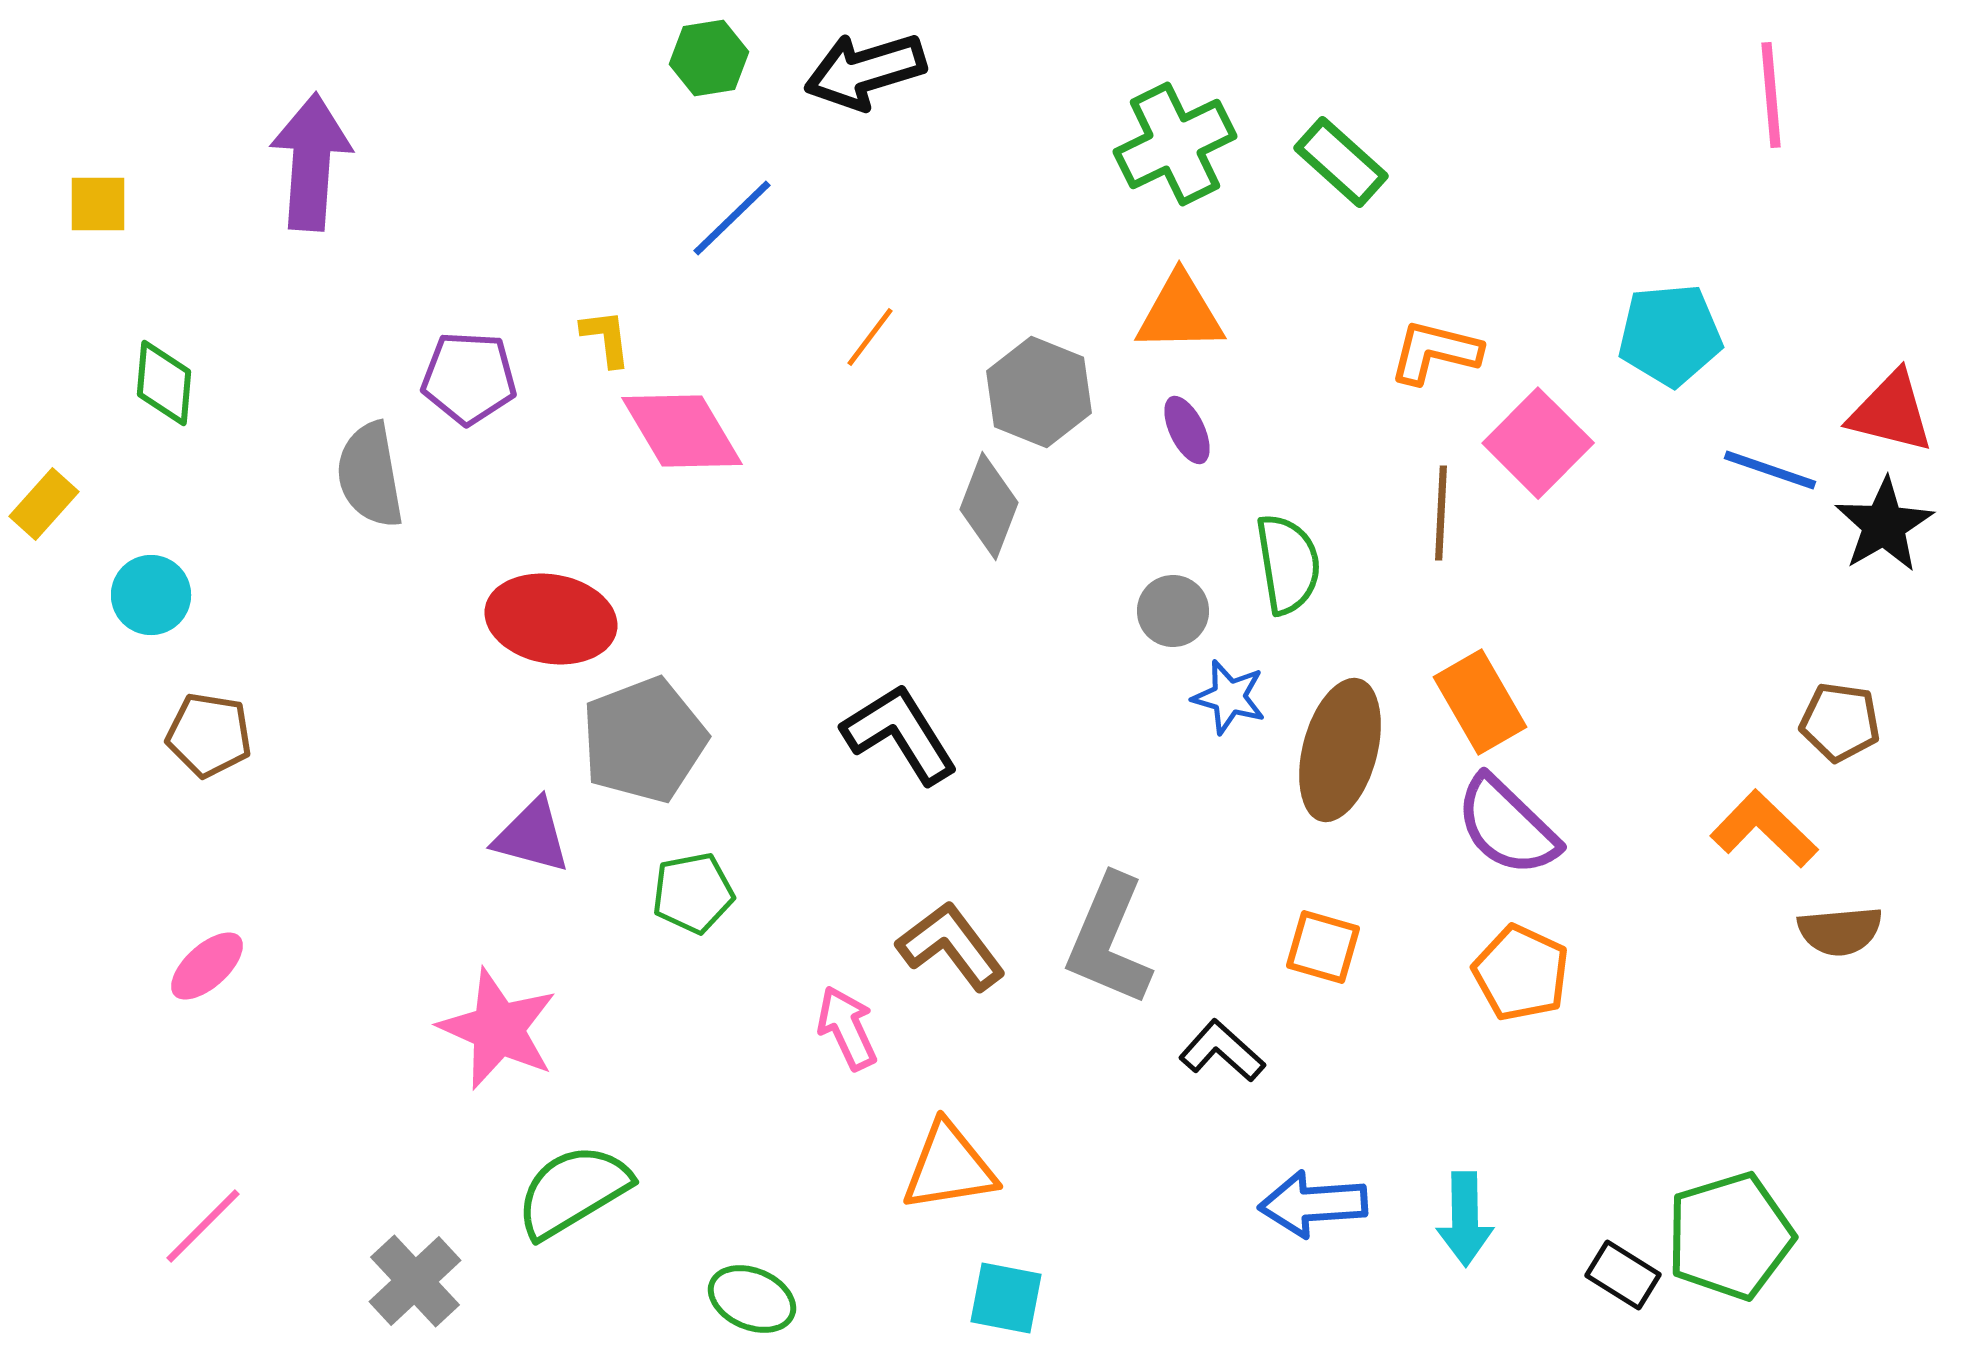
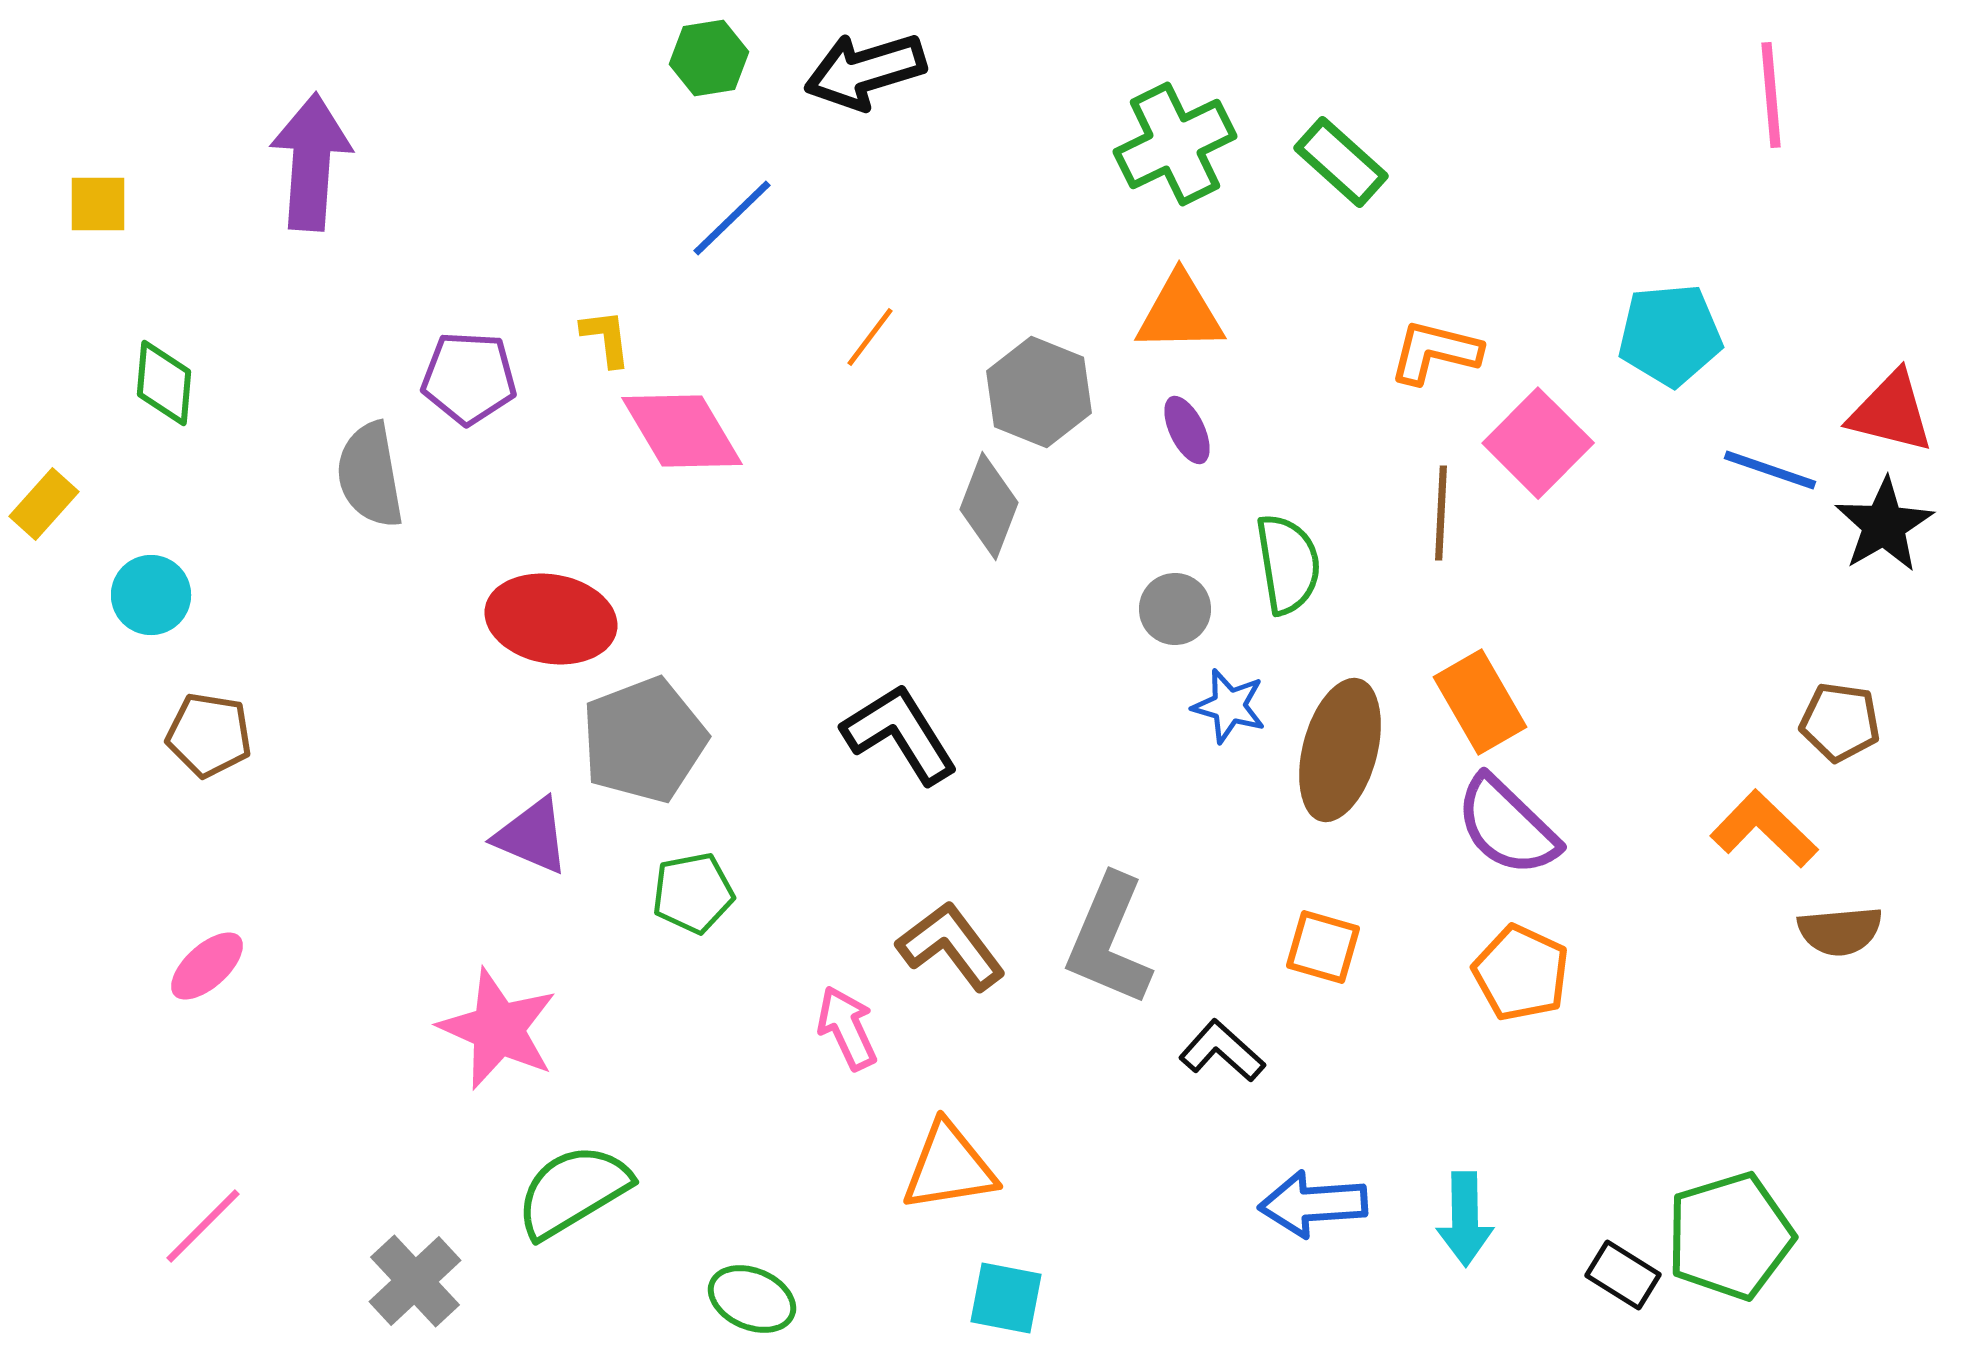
gray circle at (1173, 611): moved 2 px right, 2 px up
blue star at (1229, 697): moved 9 px down
purple triangle at (532, 836): rotated 8 degrees clockwise
